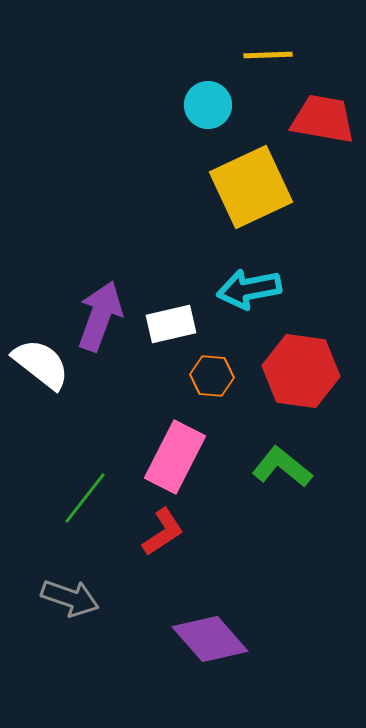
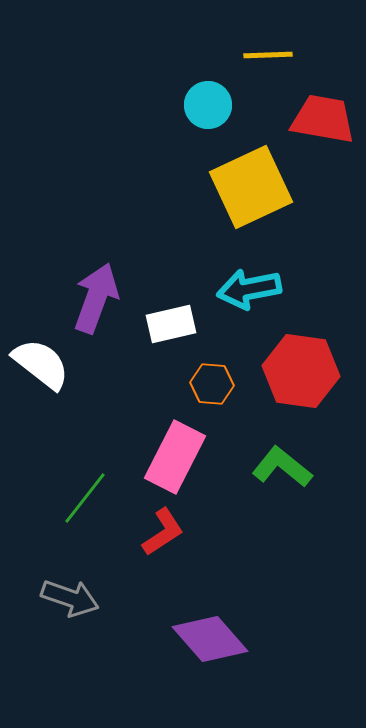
purple arrow: moved 4 px left, 18 px up
orange hexagon: moved 8 px down
